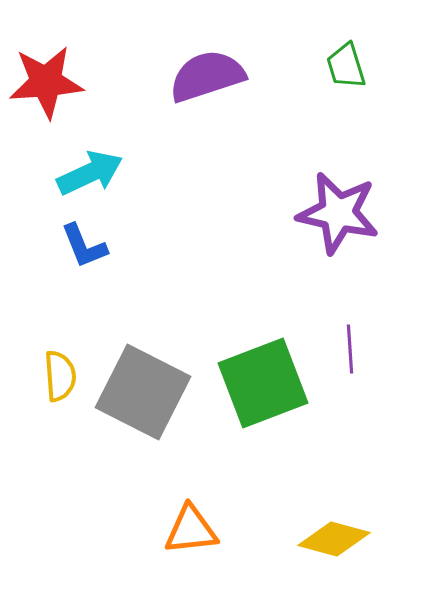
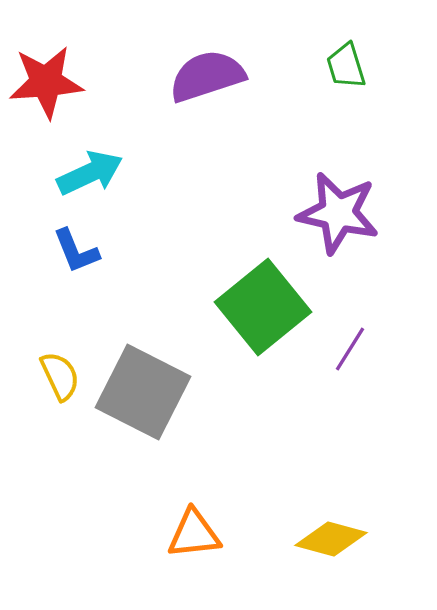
blue L-shape: moved 8 px left, 5 px down
purple line: rotated 36 degrees clockwise
yellow semicircle: rotated 21 degrees counterclockwise
green square: moved 76 px up; rotated 18 degrees counterclockwise
orange triangle: moved 3 px right, 4 px down
yellow diamond: moved 3 px left
